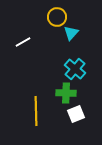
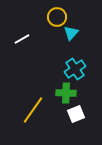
white line: moved 1 px left, 3 px up
cyan cross: rotated 15 degrees clockwise
yellow line: moved 3 px left, 1 px up; rotated 36 degrees clockwise
